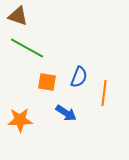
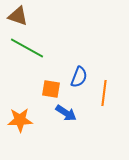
orange square: moved 4 px right, 7 px down
